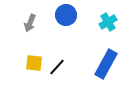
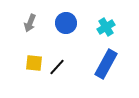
blue circle: moved 8 px down
cyan cross: moved 2 px left, 5 px down
